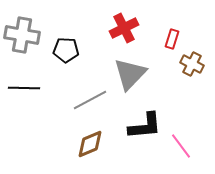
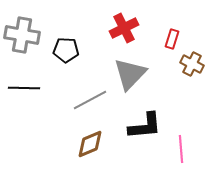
pink line: moved 3 px down; rotated 32 degrees clockwise
